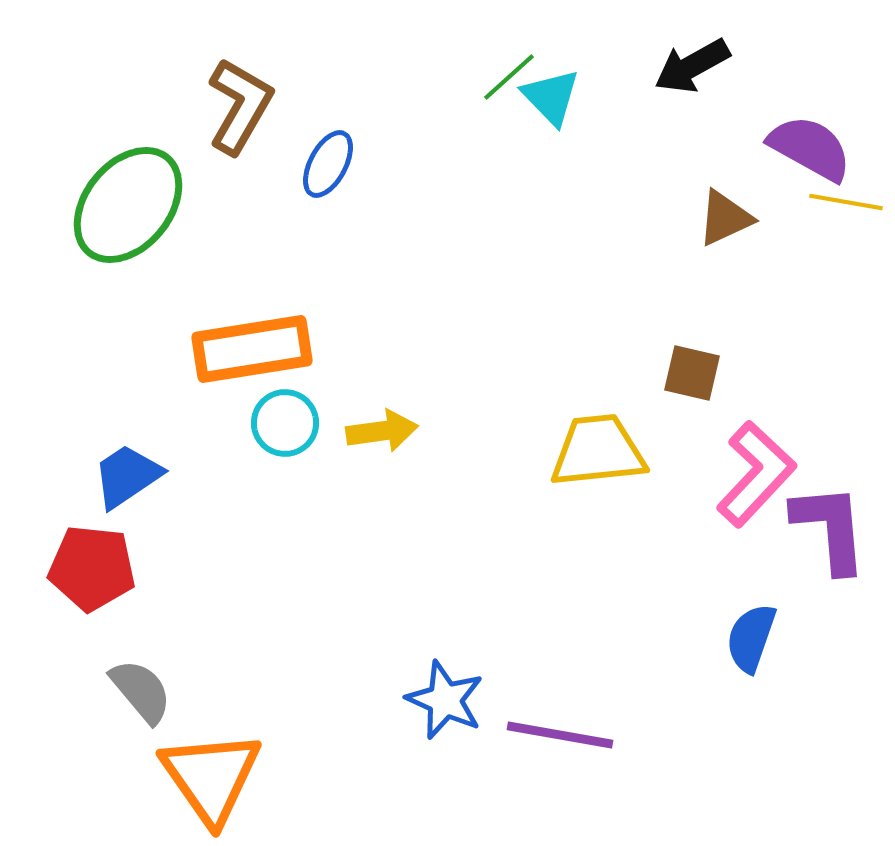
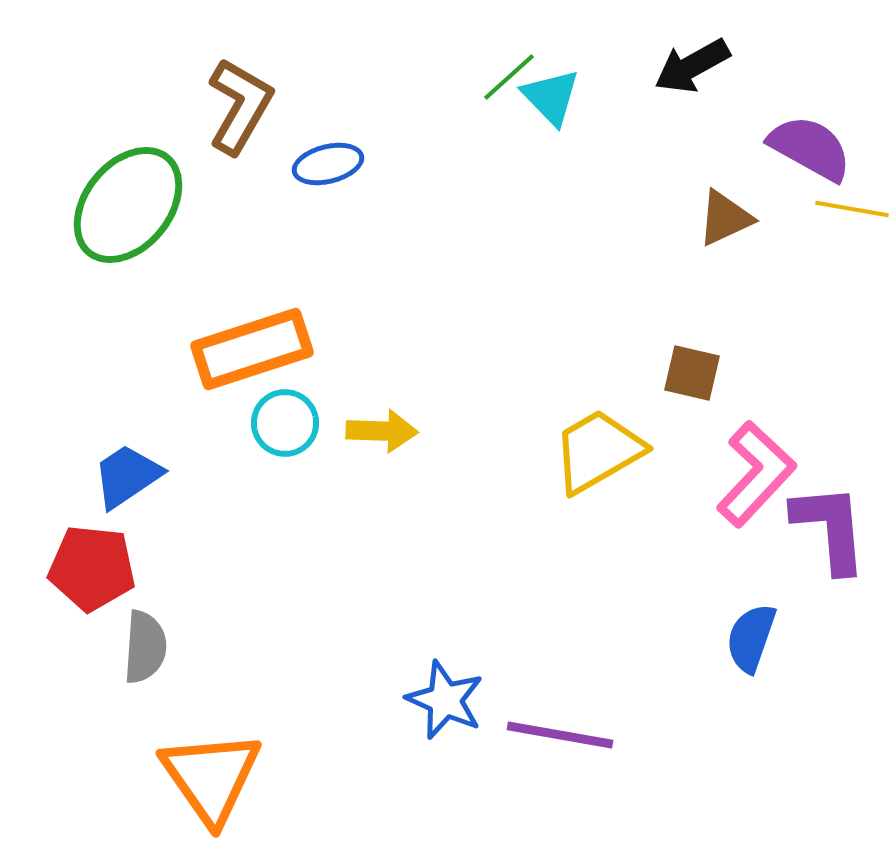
blue ellipse: rotated 48 degrees clockwise
yellow line: moved 6 px right, 7 px down
orange rectangle: rotated 9 degrees counterclockwise
yellow arrow: rotated 10 degrees clockwise
yellow trapezoid: rotated 24 degrees counterclockwise
gray semicircle: moved 4 px right, 44 px up; rotated 44 degrees clockwise
